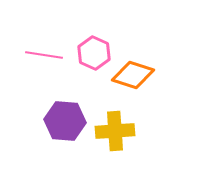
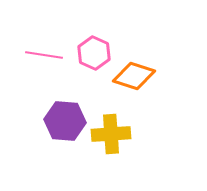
orange diamond: moved 1 px right, 1 px down
yellow cross: moved 4 px left, 3 px down
